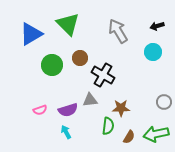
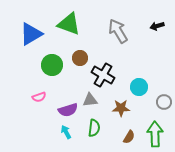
green triangle: moved 1 px right; rotated 25 degrees counterclockwise
cyan circle: moved 14 px left, 35 px down
pink semicircle: moved 1 px left, 13 px up
green semicircle: moved 14 px left, 2 px down
green arrow: moved 1 px left; rotated 100 degrees clockwise
